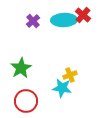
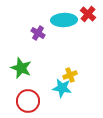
red cross: moved 5 px right, 1 px up
purple cross: moved 5 px right, 12 px down; rotated 16 degrees counterclockwise
green star: rotated 20 degrees counterclockwise
red circle: moved 2 px right
